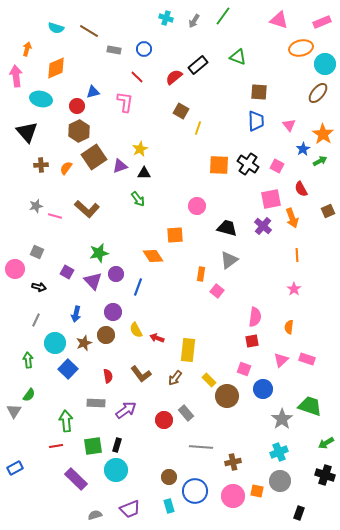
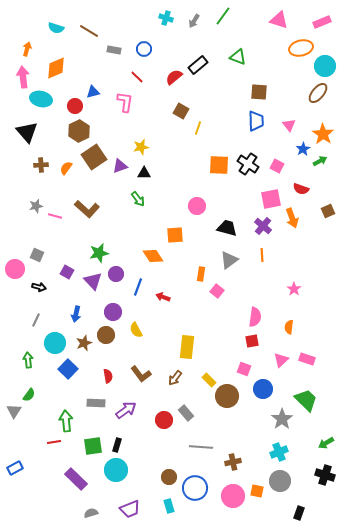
cyan circle at (325, 64): moved 2 px down
pink arrow at (16, 76): moved 7 px right, 1 px down
red circle at (77, 106): moved 2 px left
yellow star at (140, 149): moved 1 px right, 2 px up; rotated 14 degrees clockwise
red semicircle at (301, 189): rotated 42 degrees counterclockwise
gray square at (37, 252): moved 3 px down
orange line at (297, 255): moved 35 px left
red arrow at (157, 338): moved 6 px right, 41 px up
yellow rectangle at (188, 350): moved 1 px left, 3 px up
green trapezoid at (310, 406): moved 4 px left, 6 px up; rotated 25 degrees clockwise
red line at (56, 446): moved 2 px left, 4 px up
blue circle at (195, 491): moved 3 px up
gray semicircle at (95, 515): moved 4 px left, 2 px up
